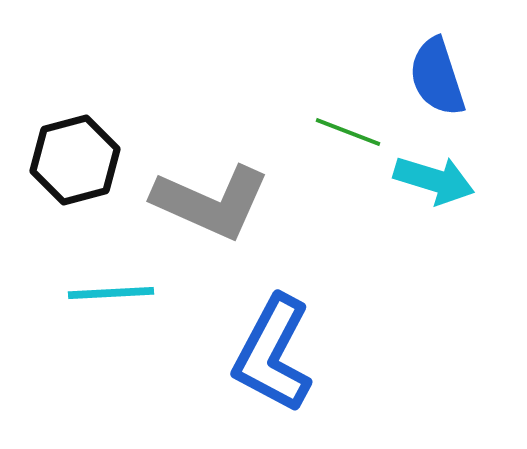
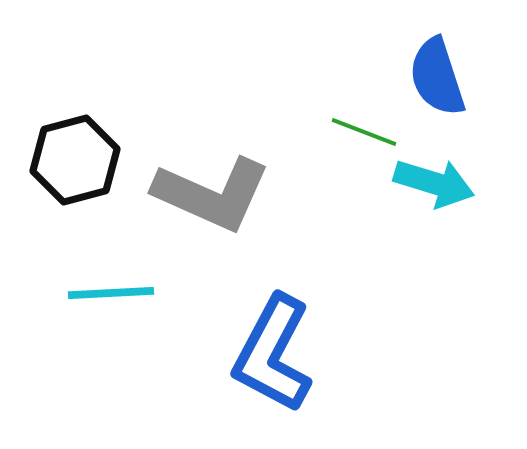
green line: moved 16 px right
cyan arrow: moved 3 px down
gray L-shape: moved 1 px right, 8 px up
